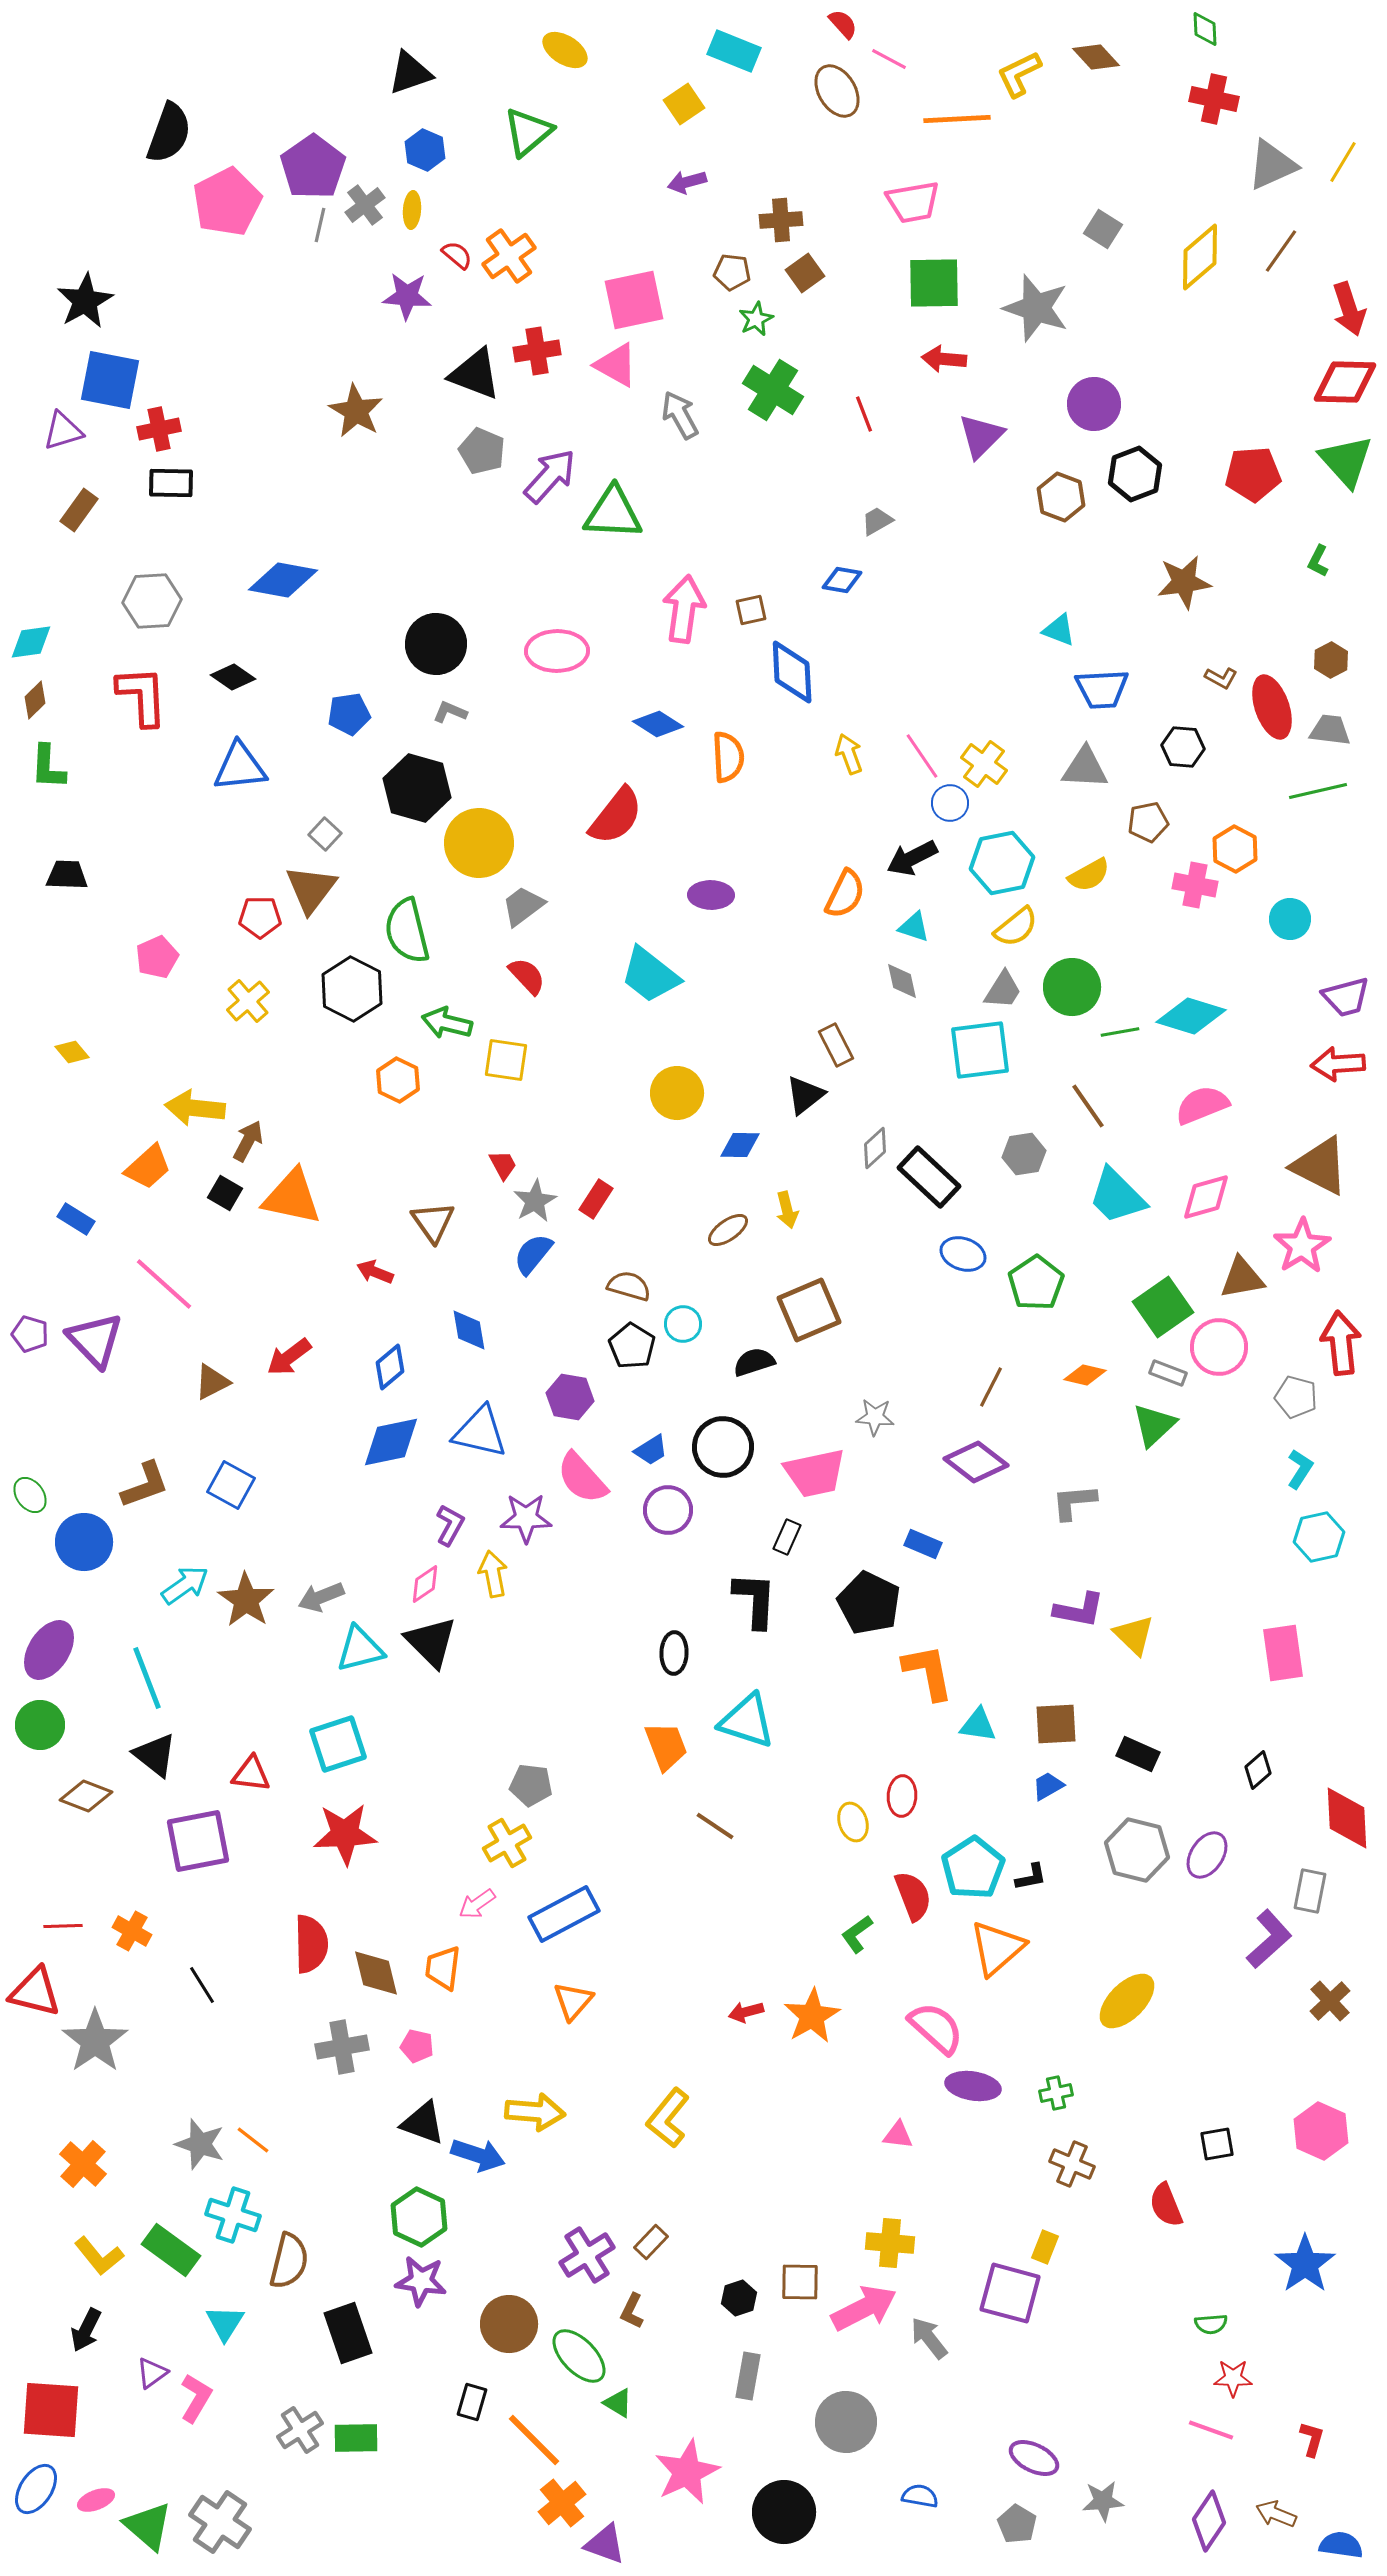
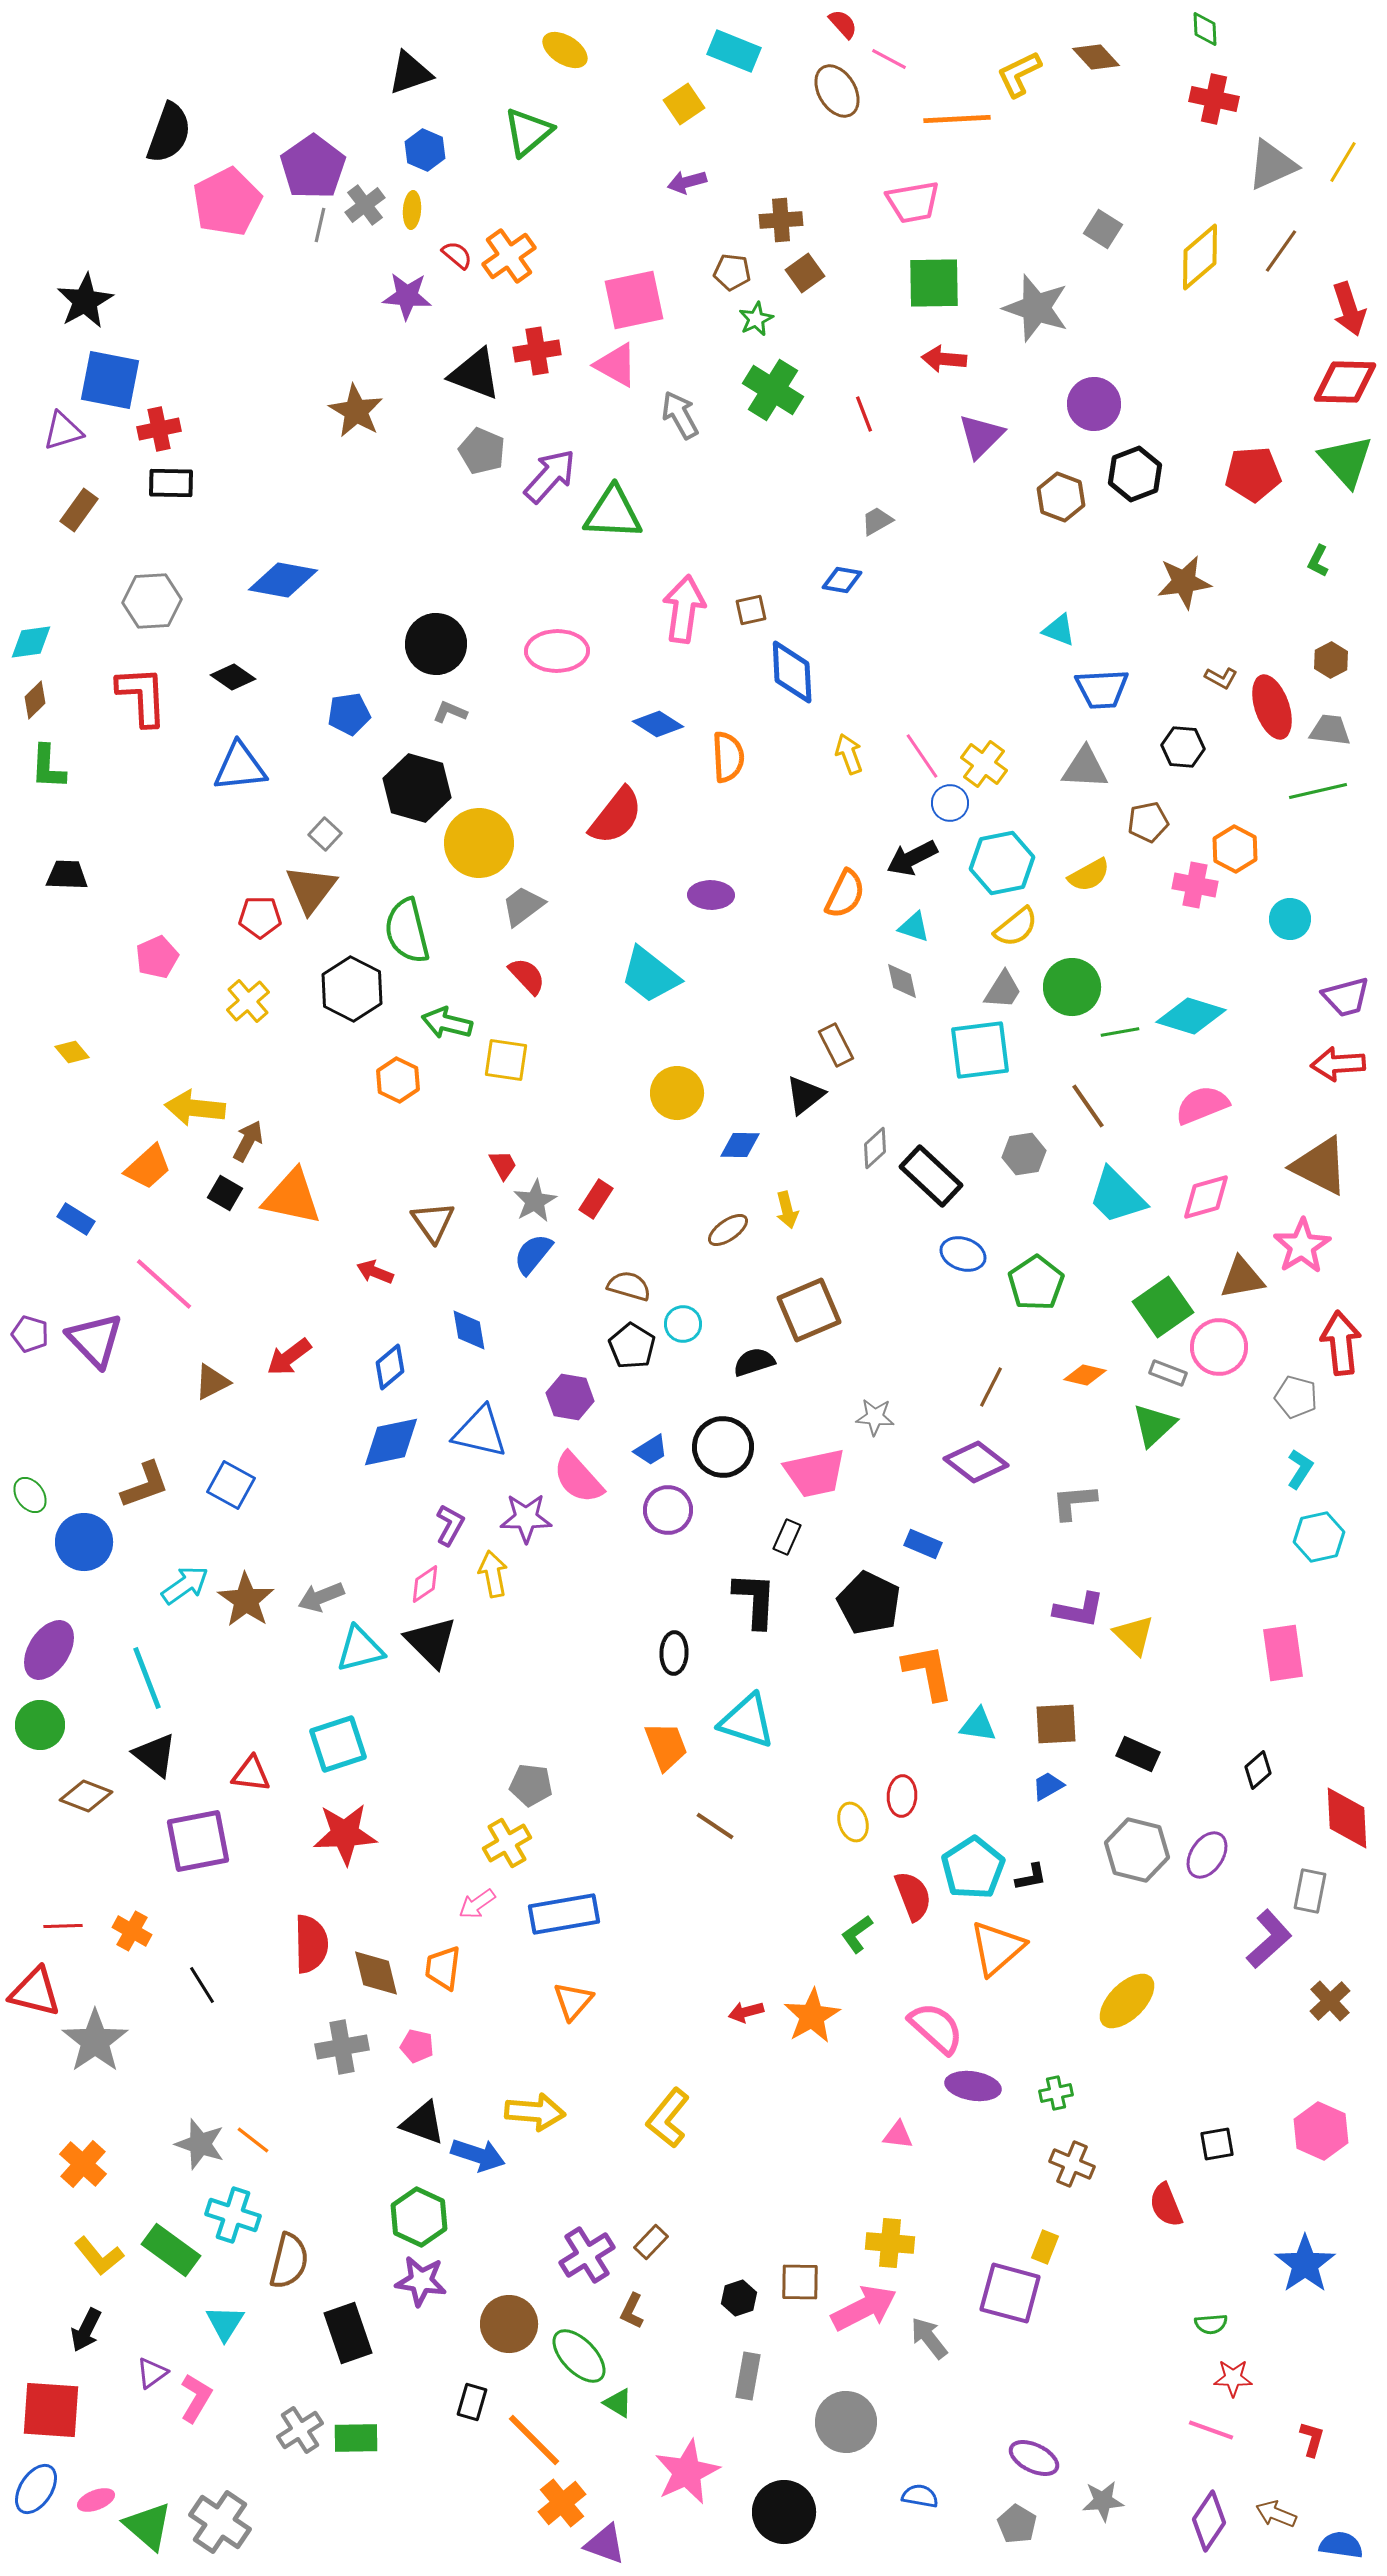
black rectangle at (929, 1177): moved 2 px right, 1 px up
pink semicircle at (582, 1478): moved 4 px left
blue rectangle at (564, 1914): rotated 18 degrees clockwise
